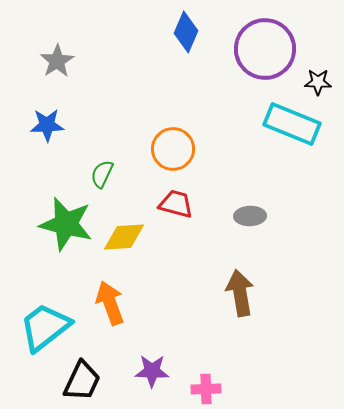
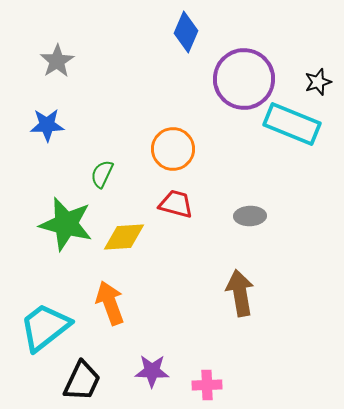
purple circle: moved 21 px left, 30 px down
black star: rotated 20 degrees counterclockwise
pink cross: moved 1 px right, 4 px up
